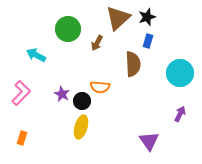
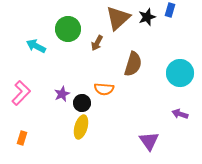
blue rectangle: moved 22 px right, 31 px up
cyan arrow: moved 9 px up
brown semicircle: rotated 20 degrees clockwise
orange semicircle: moved 4 px right, 2 px down
purple star: rotated 21 degrees clockwise
black circle: moved 2 px down
purple arrow: rotated 98 degrees counterclockwise
